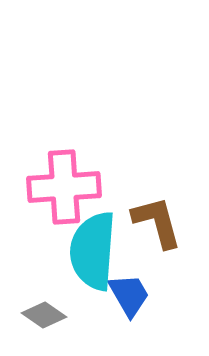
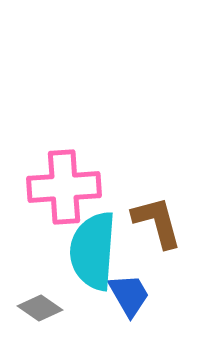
gray diamond: moved 4 px left, 7 px up
